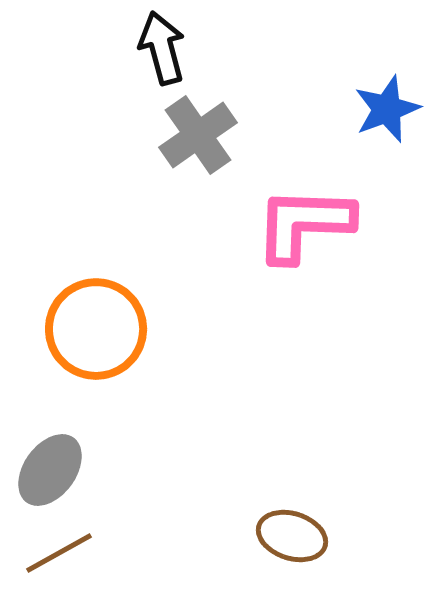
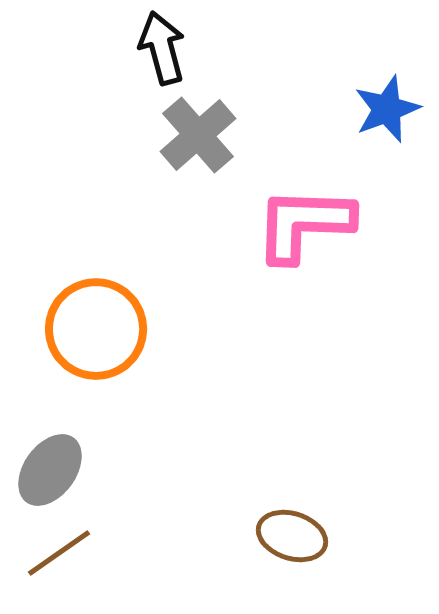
gray cross: rotated 6 degrees counterclockwise
brown line: rotated 6 degrees counterclockwise
